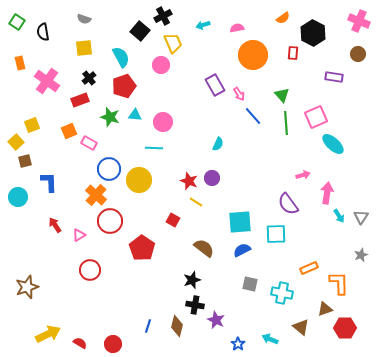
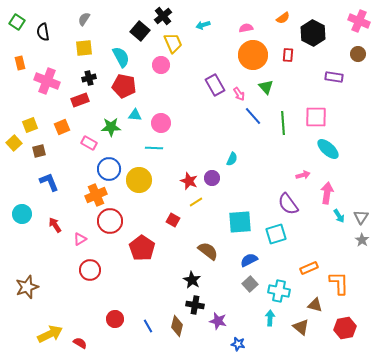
black cross at (163, 16): rotated 12 degrees counterclockwise
gray semicircle at (84, 19): rotated 104 degrees clockwise
pink semicircle at (237, 28): moved 9 px right
red rectangle at (293, 53): moved 5 px left, 2 px down
black cross at (89, 78): rotated 24 degrees clockwise
pink cross at (47, 81): rotated 15 degrees counterclockwise
red pentagon at (124, 86): rotated 30 degrees clockwise
green triangle at (282, 95): moved 16 px left, 8 px up
green star at (110, 117): moved 1 px right, 10 px down; rotated 18 degrees counterclockwise
pink square at (316, 117): rotated 25 degrees clockwise
pink circle at (163, 122): moved 2 px left, 1 px down
green line at (286, 123): moved 3 px left
yellow square at (32, 125): moved 2 px left
orange square at (69, 131): moved 7 px left, 4 px up
yellow square at (16, 142): moved 2 px left, 1 px down
cyan semicircle at (218, 144): moved 14 px right, 15 px down
cyan ellipse at (333, 144): moved 5 px left, 5 px down
brown square at (25, 161): moved 14 px right, 10 px up
blue L-shape at (49, 182): rotated 20 degrees counterclockwise
orange cross at (96, 195): rotated 25 degrees clockwise
cyan circle at (18, 197): moved 4 px right, 17 px down
yellow line at (196, 202): rotated 64 degrees counterclockwise
cyan square at (276, 234): rotated 15 degrees counterclockwise
pink triangle at (79, 235): moved 1 px right, 4 px down
brown semicircle at (204, 248): moved 4 px right, 3 px down
blue semicircle at (242, 250): moved 7 px right, 10 px down
gray star at (361, 255): moved 1 px right, 15 px up; rotated 16 degrees counterclockwise
black star at (192, 280): rotated 24 degrees counterclockwise
gray square at (250, 284): rotated 35 degrees clockwise
cyan cross at (282, 293): moved 3 px left, 2 px up
brown triangle at (325, 309): moved 10 px left, 4 px up; rotated 35 degrees clockwise
purple star at (216, 320): moved 2 px right, 1 px down; rotated 12 degrees counterclockwise
blue line at (148, 326): rotated 48 degrees counterclockwise
red hexagon at (345, 328): rotated 10 degrees counterclockwise
yellow arrow at (48, 334): moved 2 px right
cyan arrow at (270, 339): moved 21 px up; rotated 70 degrees clockwise
red circle at (113, 344): moved 2 px right, 25 px up
blue star at (238, 344): rotated 24 degrees counterclockwise
